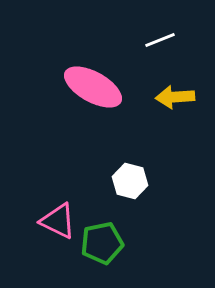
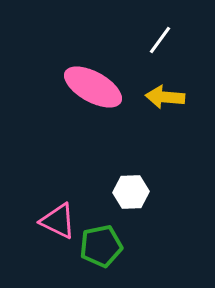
white line: rotated 32 degrees counterclockwise
yellow arrow: moved 10 px left; rotated 9 degrees clockwise
white hexagon: moved 1 px right, 11 px down; rotated 16 degrees counterclockwise
green pentagon: moved 1 px left, 3 px down
